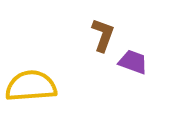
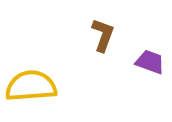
purple trapezoid: moved 17 px right
